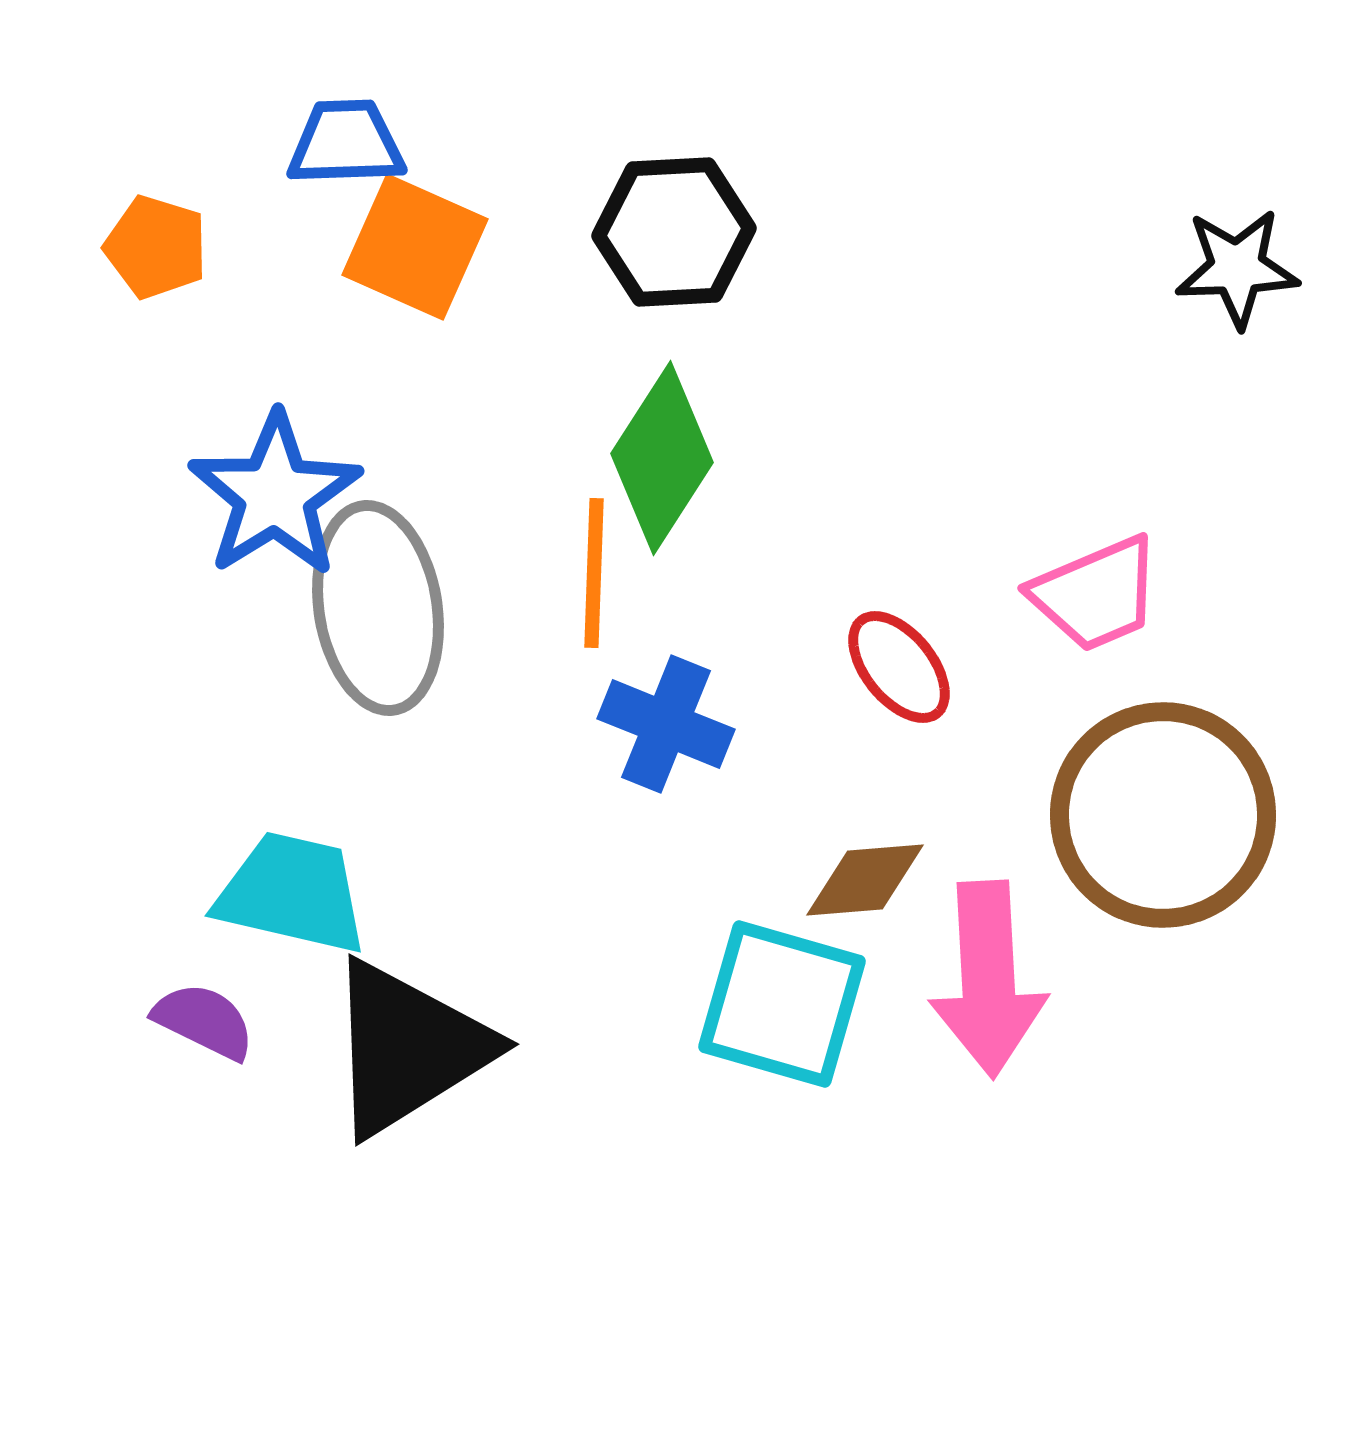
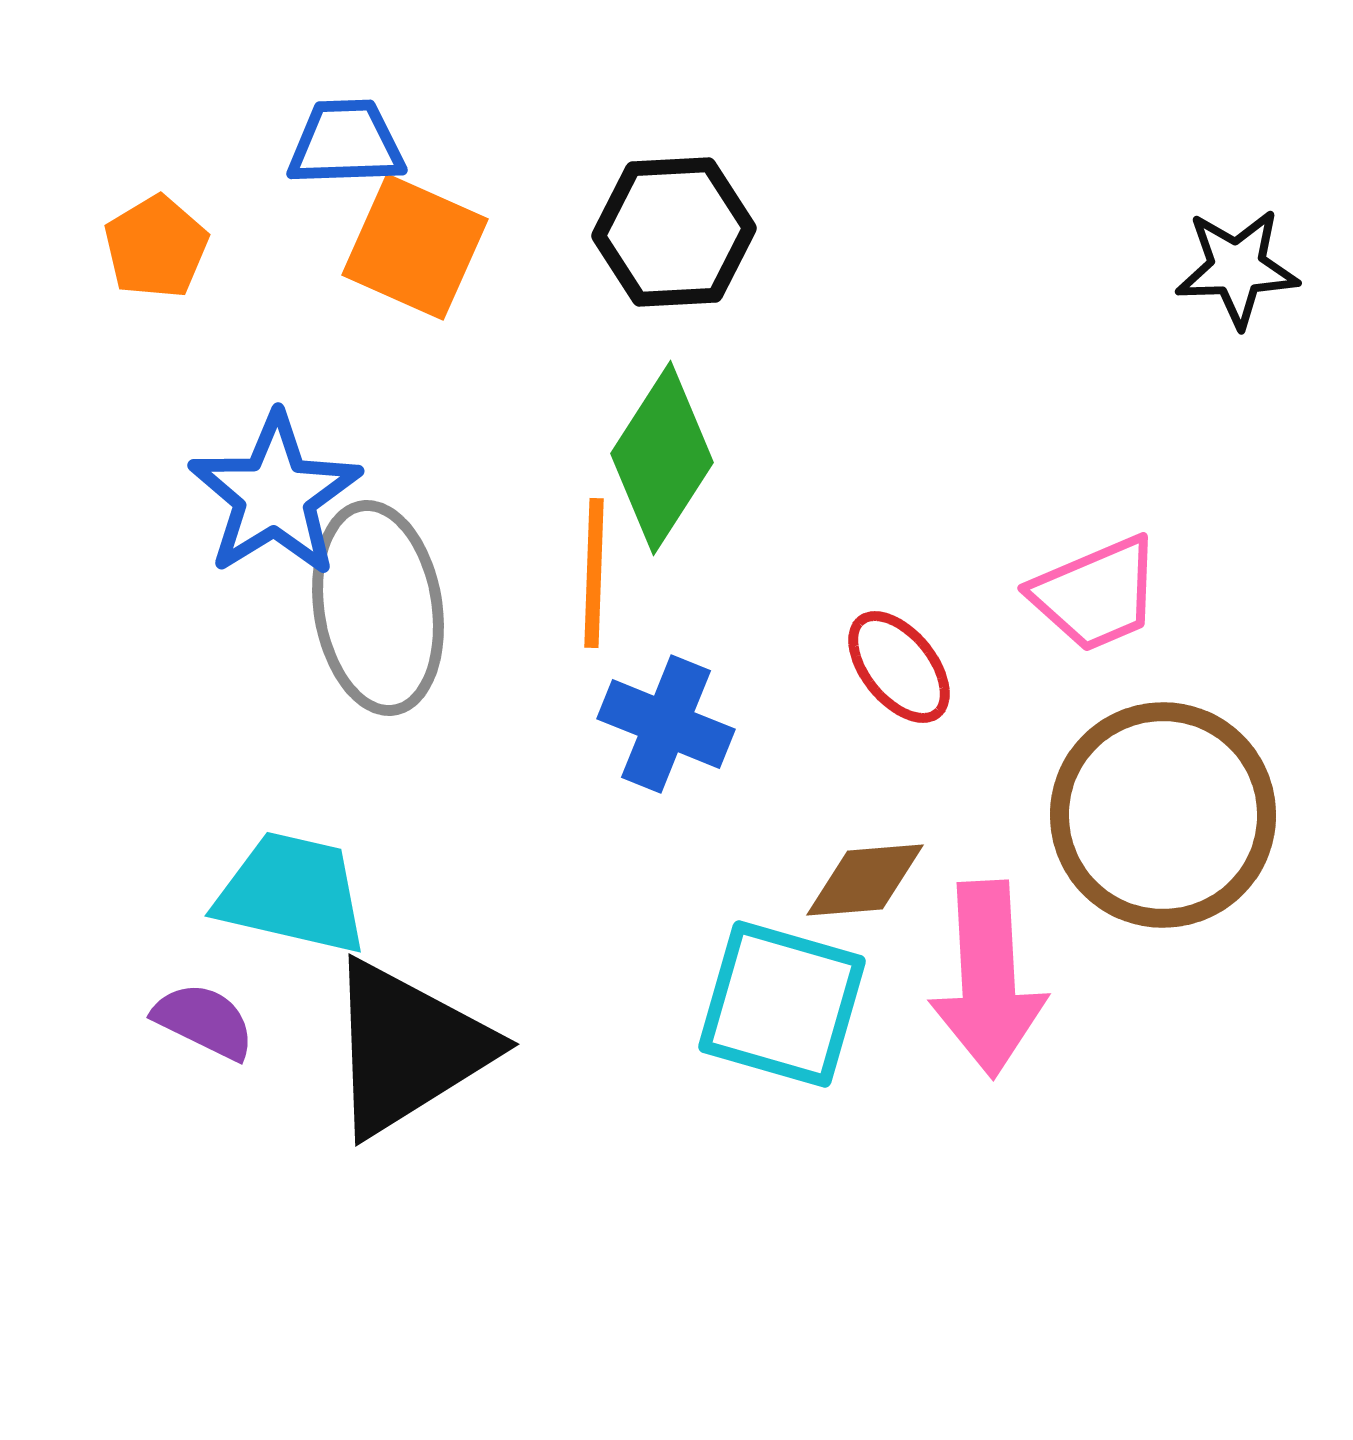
orange pentagon: rotated 24 degrees clockwise
